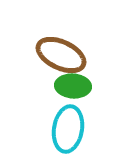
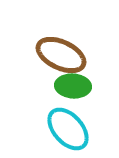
cyan ellipse: rotated 51 degrees counterclockwise
